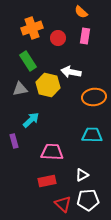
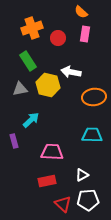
pink rectangle: moved 2 px up
